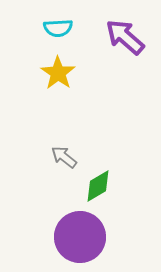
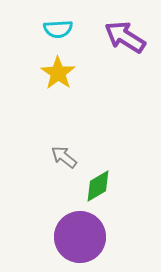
cyan semicircle: moved 1 px down
purple arrow: rotated 9 degrees counterclockwise
